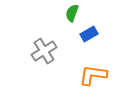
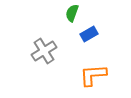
orange L-shape: rotated 12 degrees counterclockwise
